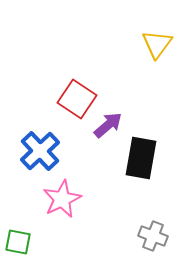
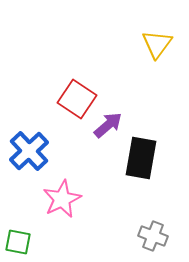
blue cross: moved 11 px left
